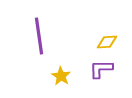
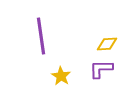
purple line: moved 2 px right
yellow diamond: moved 2 px down
